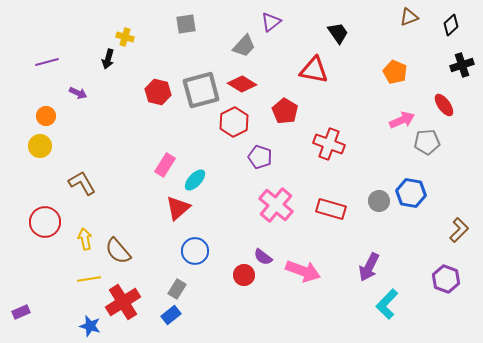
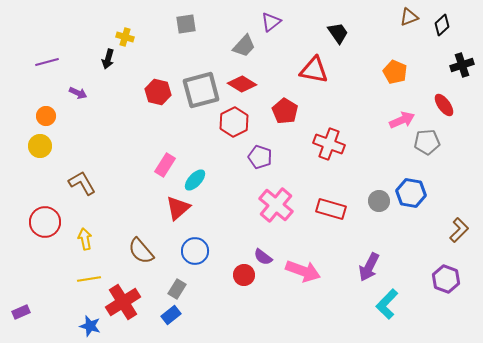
black diamond at (451, 25): moved 9 px left
brown semicircle at (118, 251): moved 23 px right
